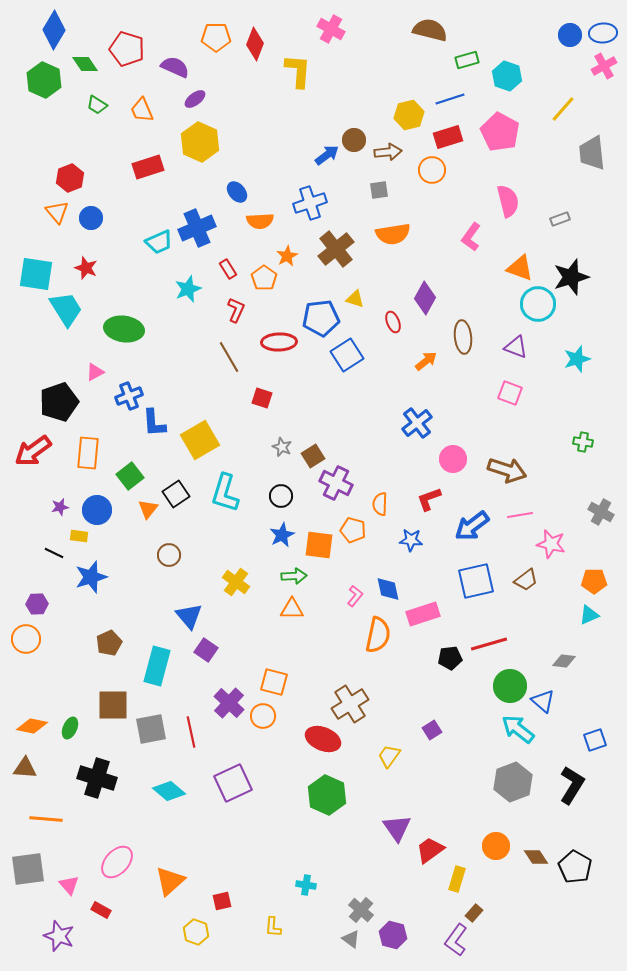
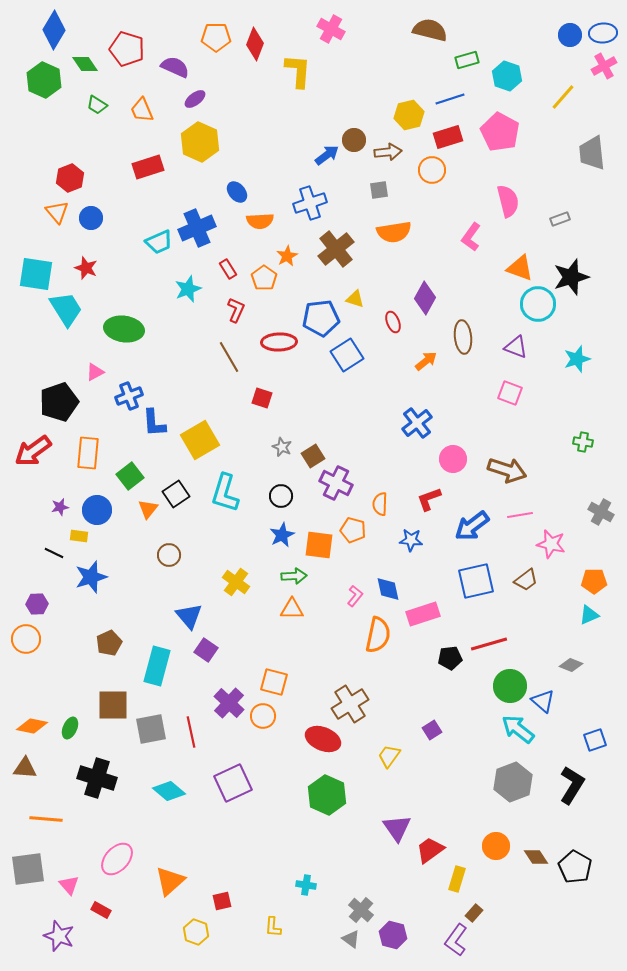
yellow line at (563, 109): moved 12 px up
orange semicircle at (393, 234): moved 1 px right, 2 px up
gray diamond at (564, 661): moved 7 px right, 4 px down; rotated 15 degrees clockwise
pink ellipse at (117, 862): moved 3 px up
